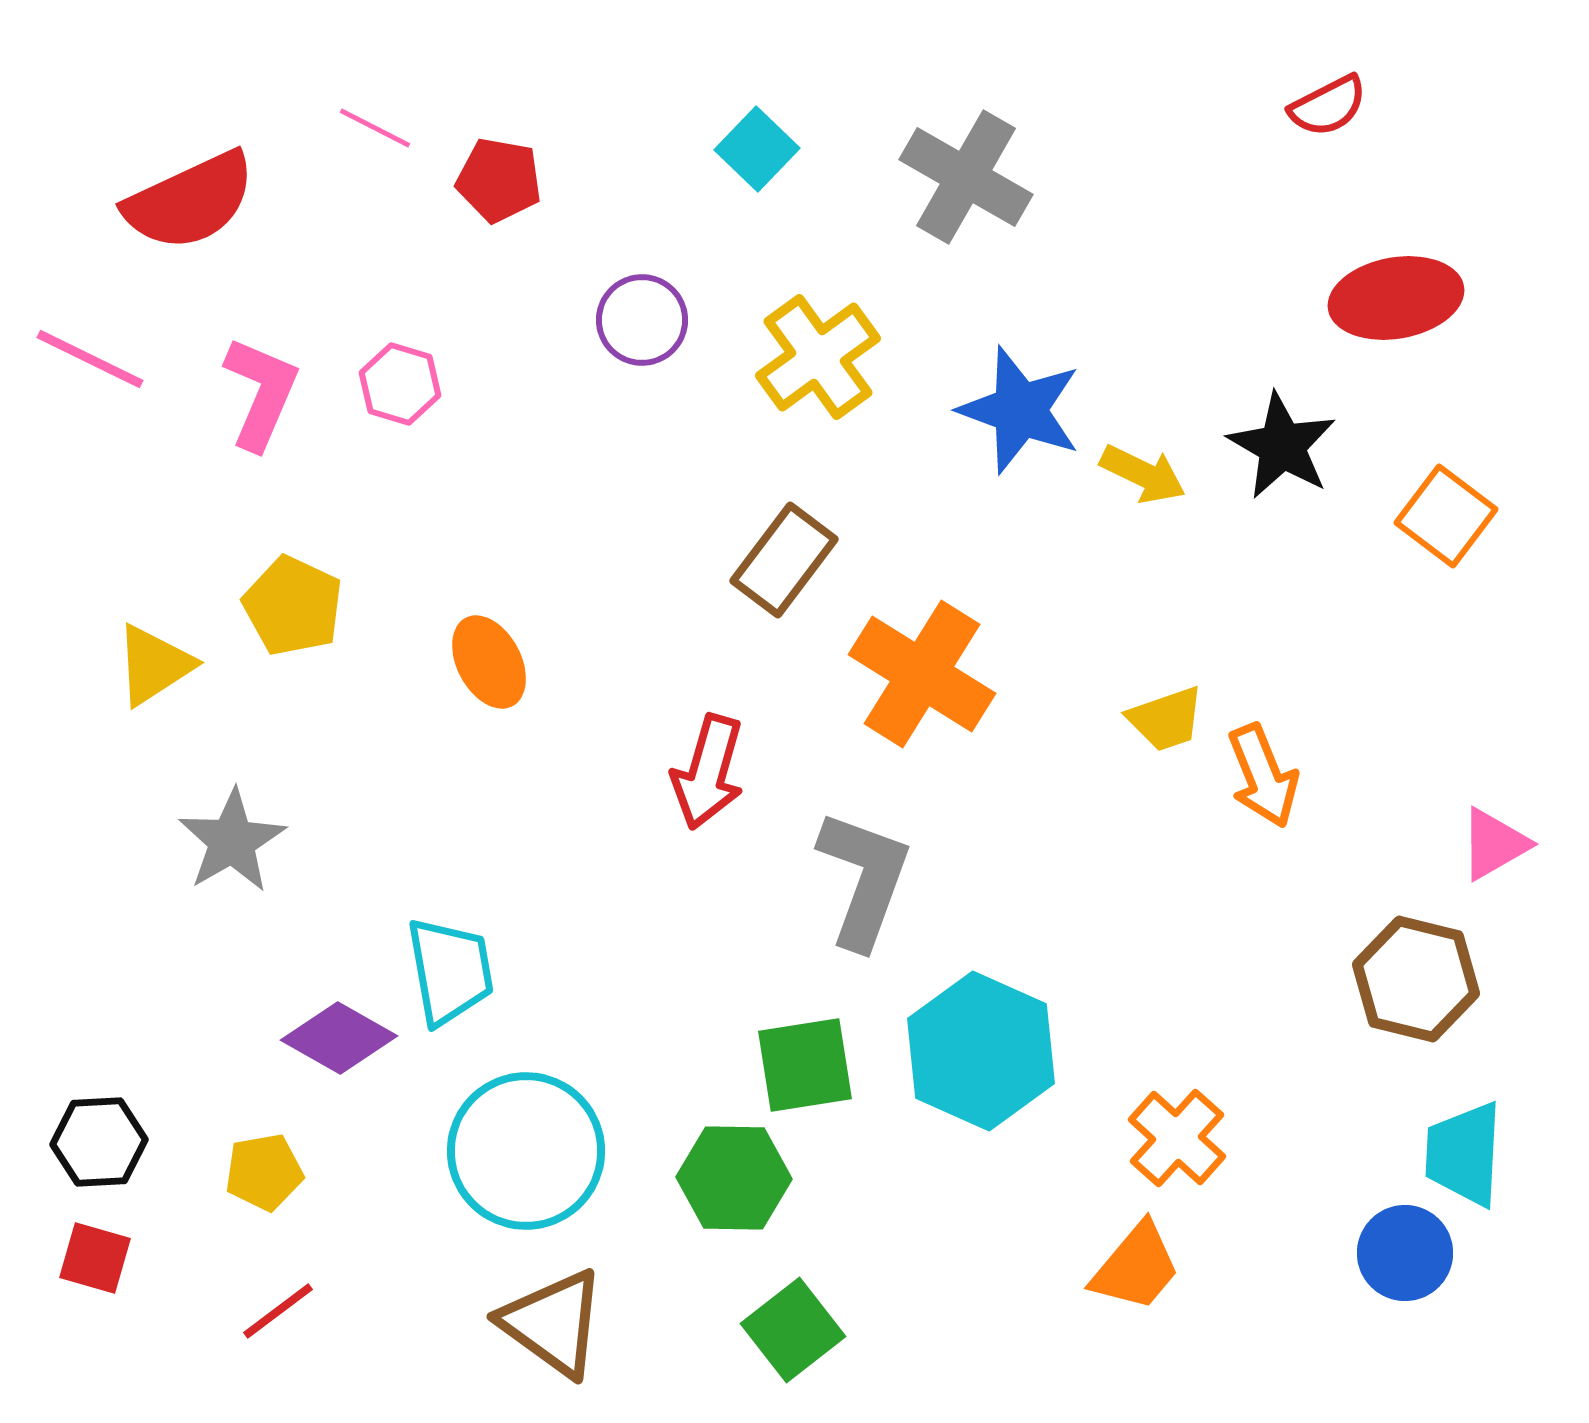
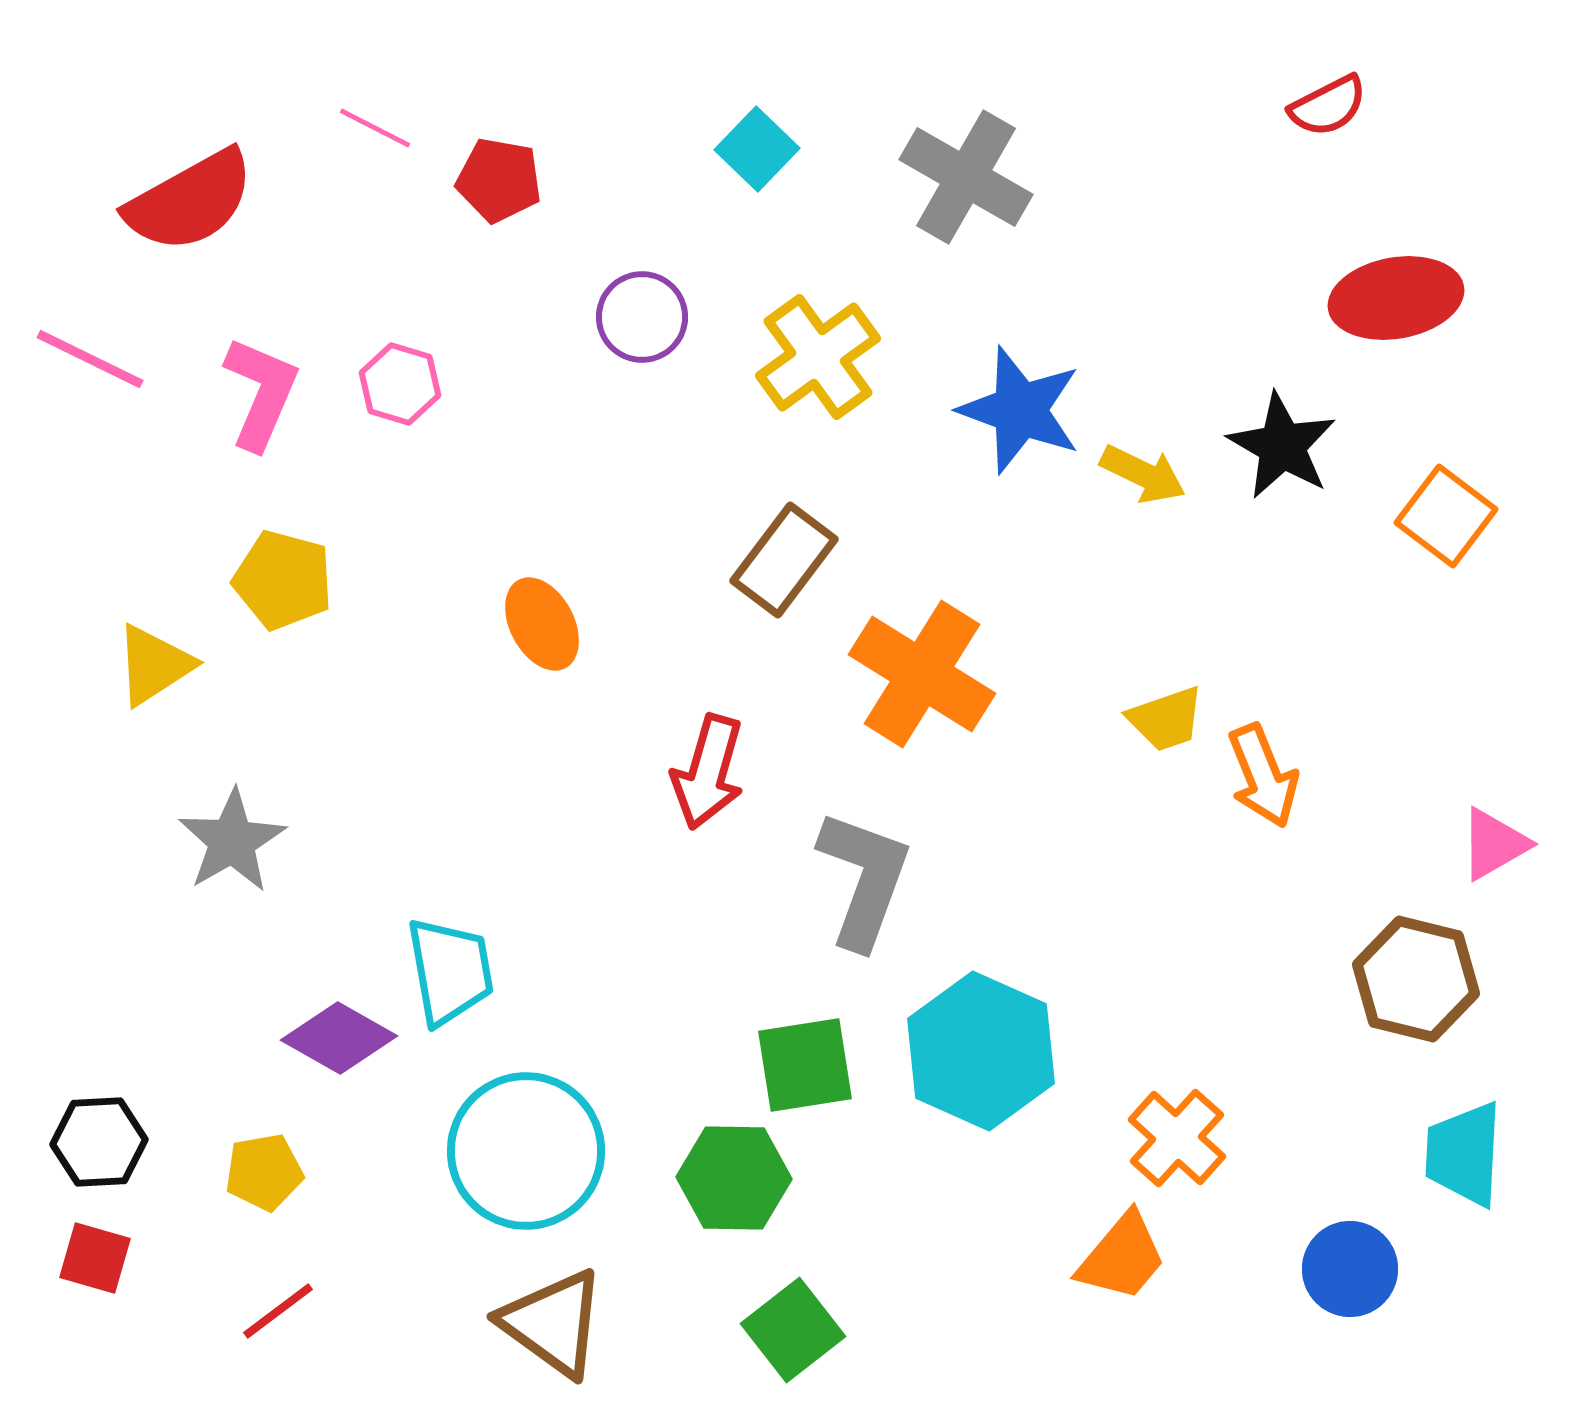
red semicircle at (190, 201): rotated 4 degrees counterclockwise
purple circle at (642, 320): moved 3 px up
yellow pentagon at (293, 606): moved 10 px left, 26 px up; rotated 10 degrees counterclockwise
orange ellipse at (489, 662): moved 53 px right, 38 px up
blue circle at (1405, 1253): moved 55 px left, 16 px down
orange trapezoid at (1136, 1267): moved 14 px left, 10 px up
